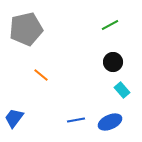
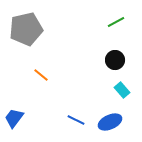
green line: moved 6 px right, 3 px up
black circle: moved 2 px right, 2 px up
blue line: rotated 36 degrees clockwise
